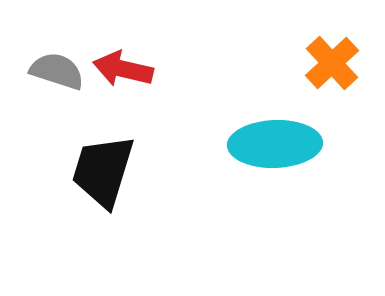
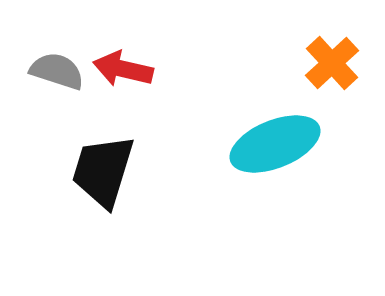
cyan ellipse: rotated 20 degrees counterclockwise
